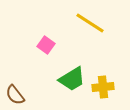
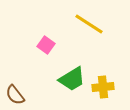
yellow line: moved 1 px left, 1 px down
